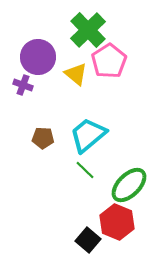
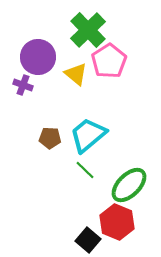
brown pentagon: moved 7 px right
